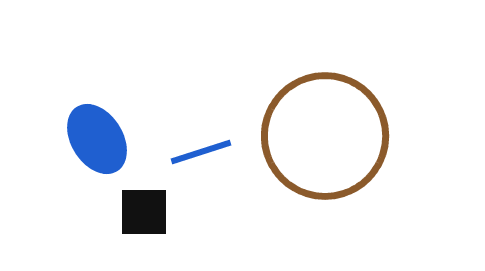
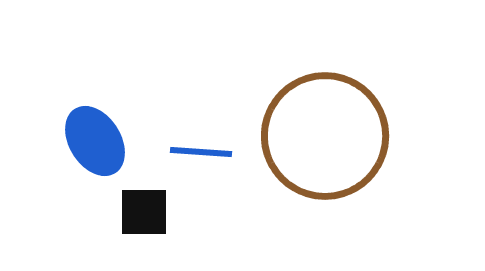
blue ellipse: moved 2 px left, 2 px down
blue line: rotated 22 degrees clockwise
